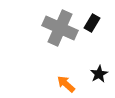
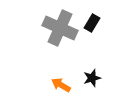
black star: moved 7 px left, 4 px down; rotated 12 degrees clockwise
orange arrow: moved 5 px left, 1 px down; rotated 12 degrees counterclockwise
